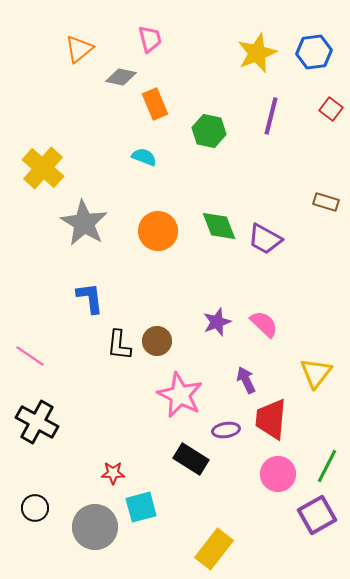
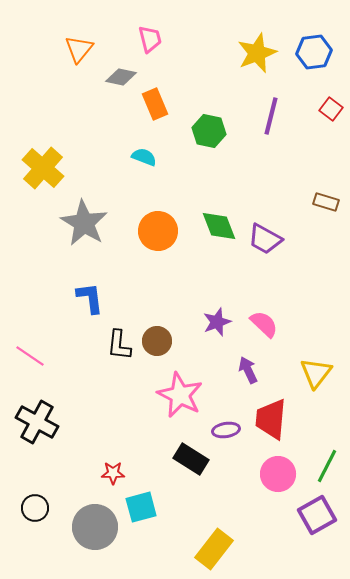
orange triangle: rotated 12 degrees counterclockwise
purple arrow: moved 2 px right, 10 px up
